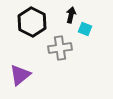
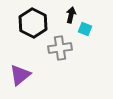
black hexagon: moved 1 px right, 1 px down
